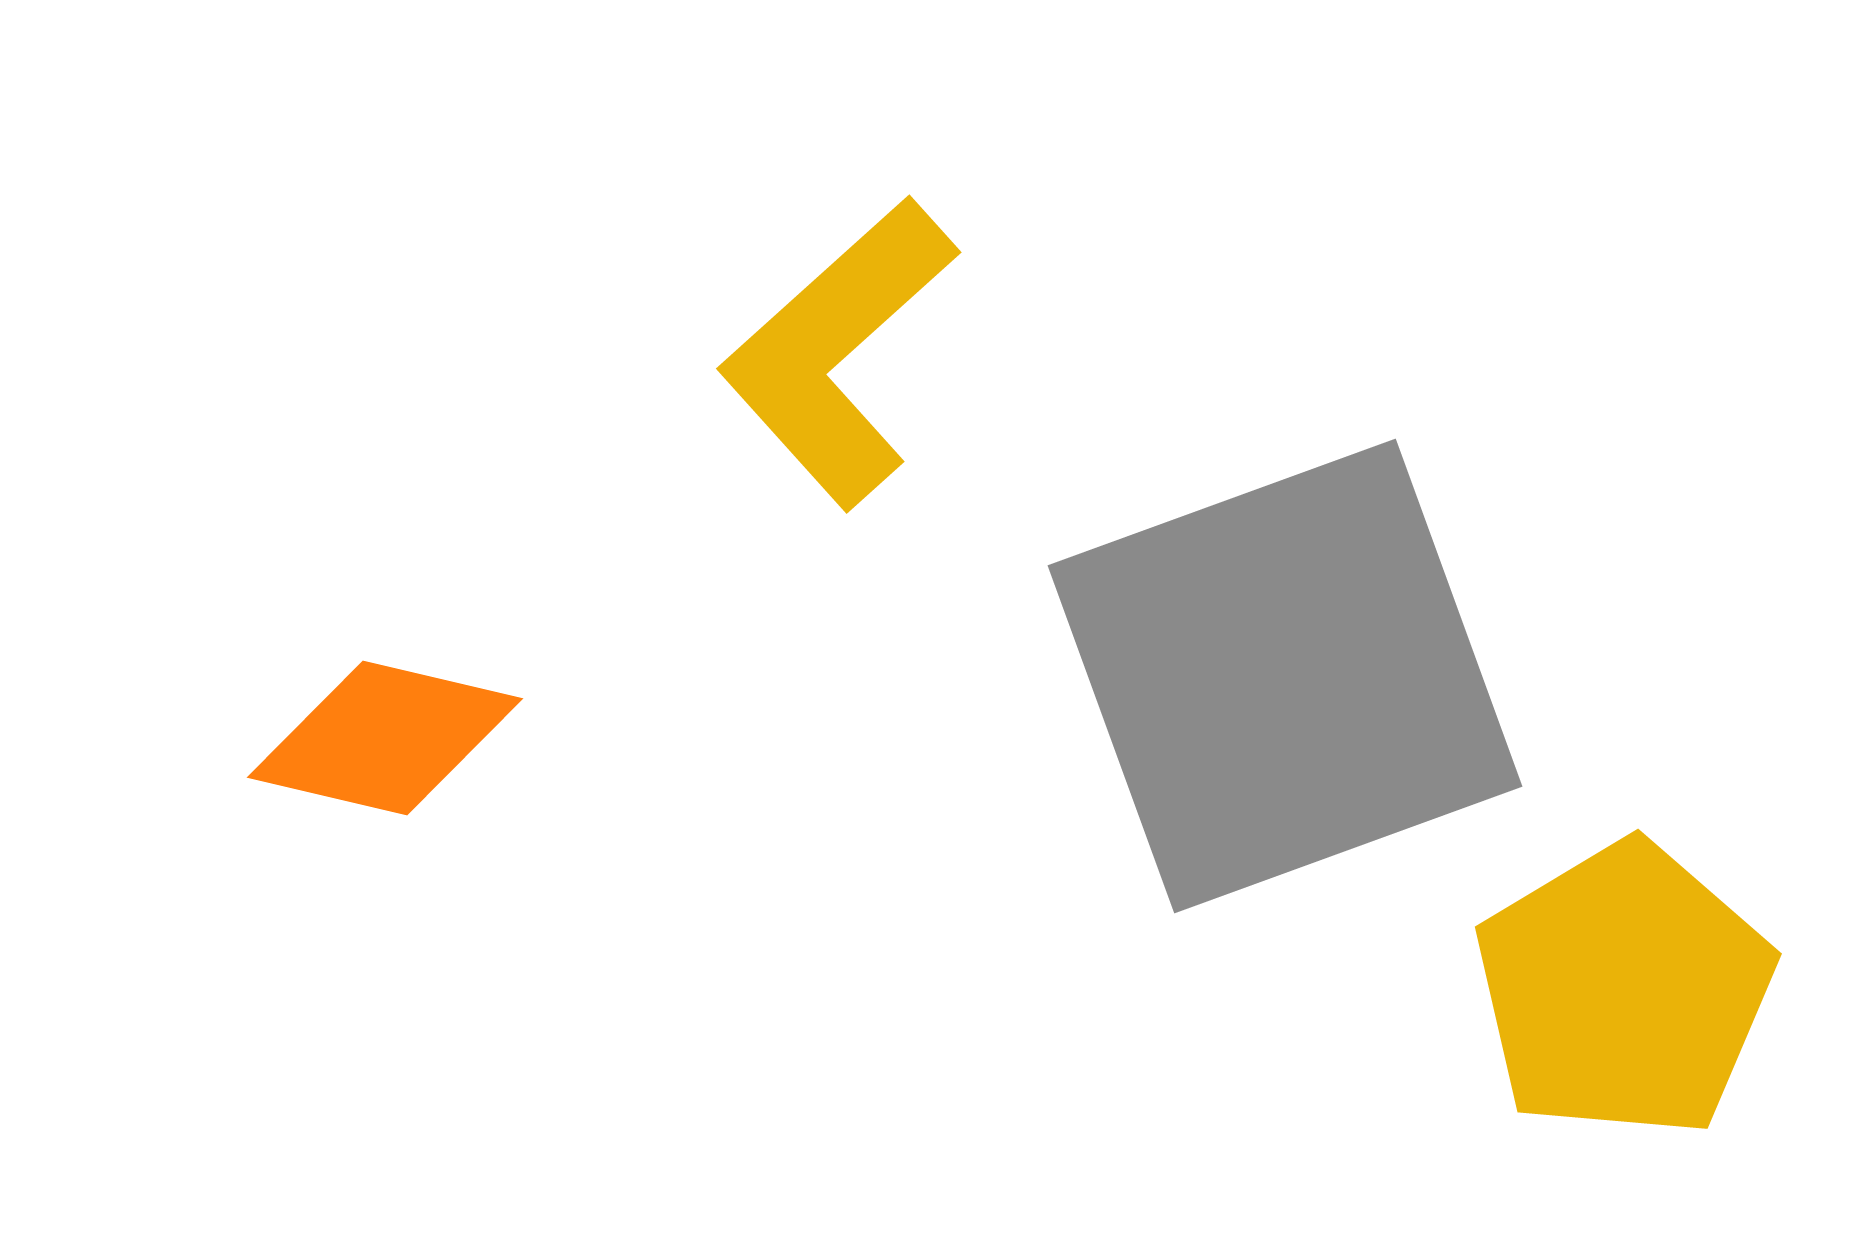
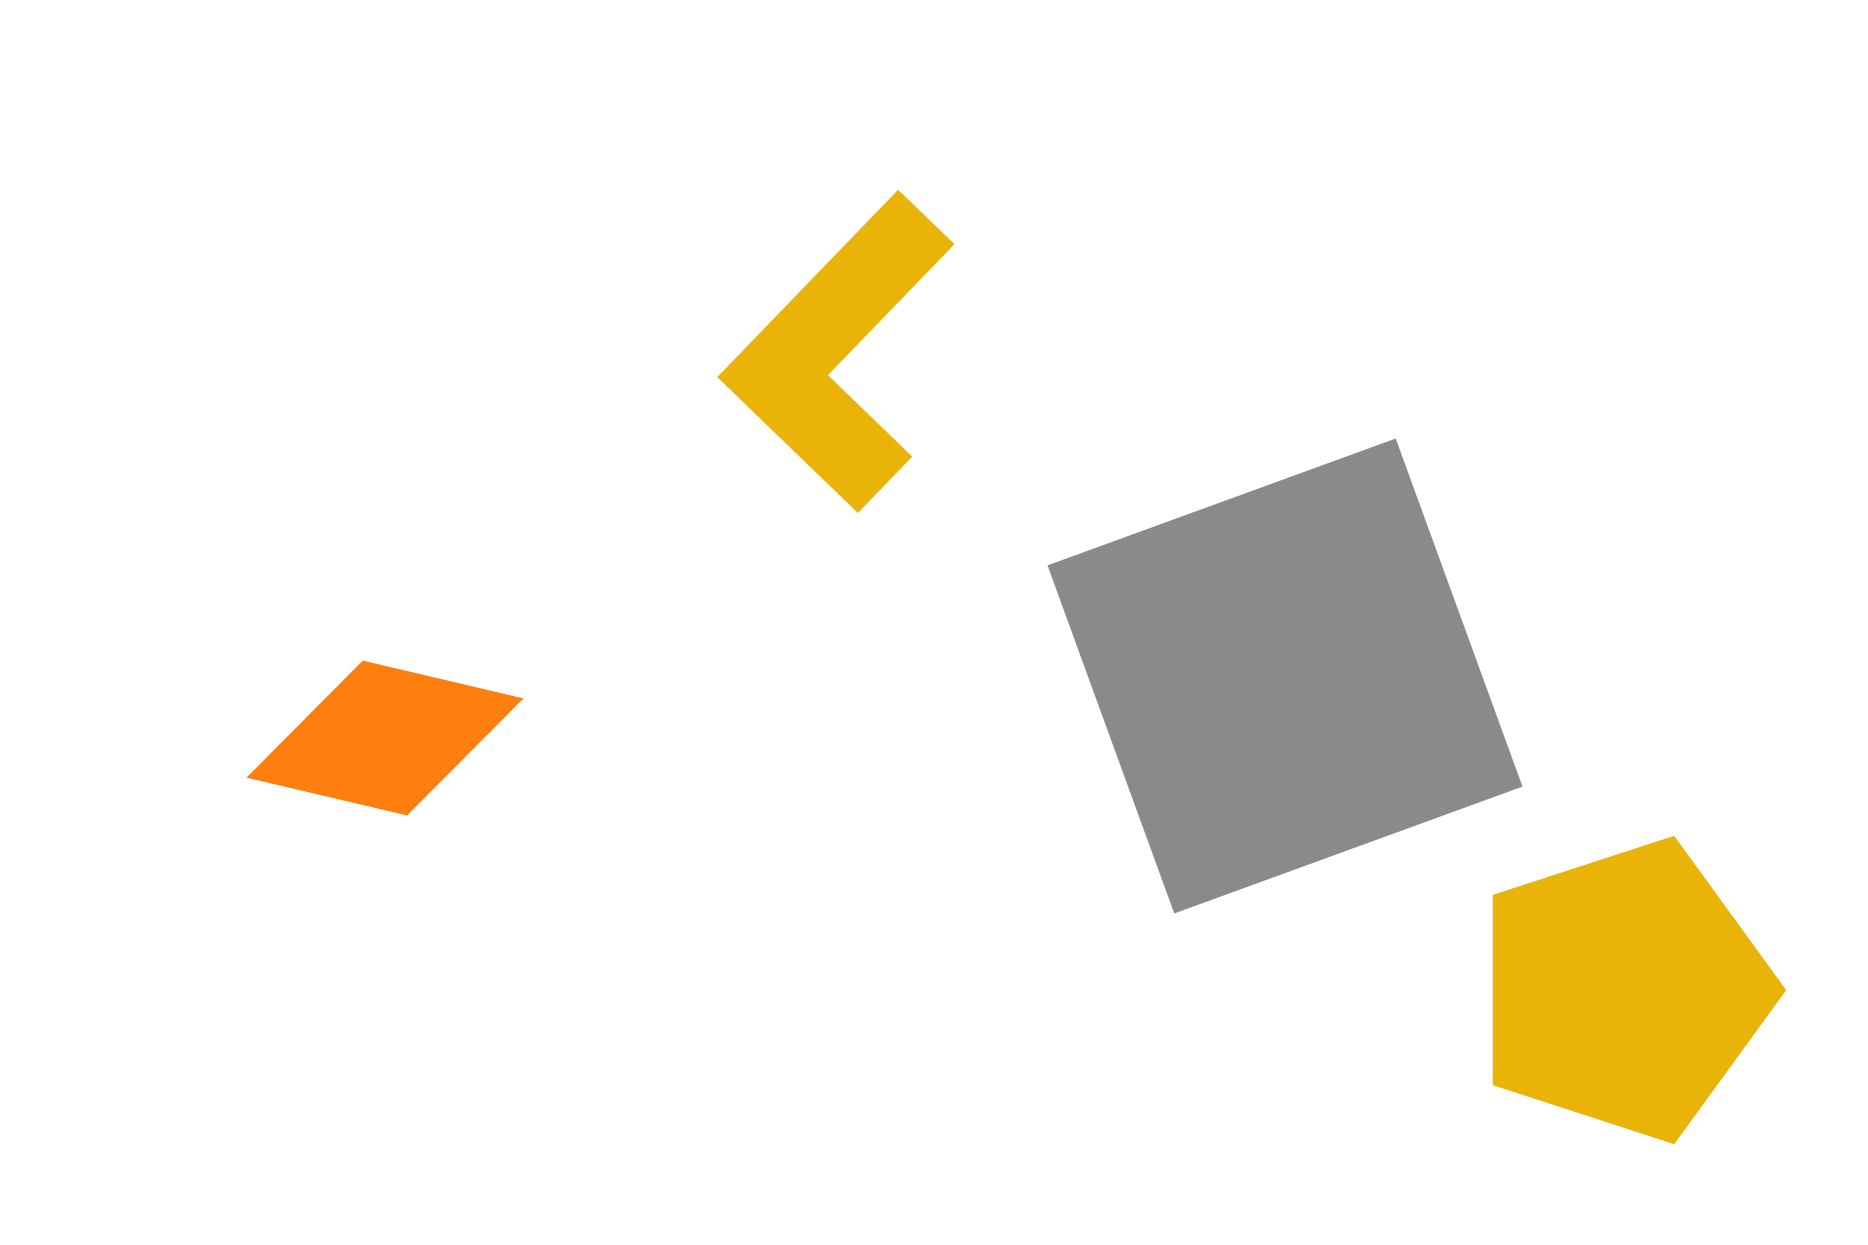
yellow L-shape: rotated 4 degrees counterclockwise
yellow pentagon: rotated 13 degrees clockwise
